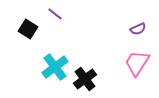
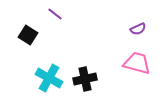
black square: moved 6 px down
pink trapezoid: rotated 72 degrees clockwise
cyan cross: moved 6 px left, 11 px down; rotated 24 degrees counterclockwise
black cross: rotated 25 degrees clockwise
